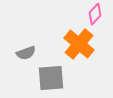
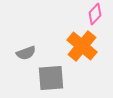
orange cross: moved 3 px right, 2 px down
